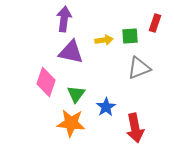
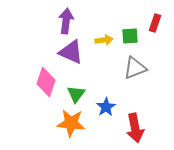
purple arrow: moved 2 px right, 2 px down
purple triangle: rotated 12 degrees clockwise
gray triangle: moved 4 px left
